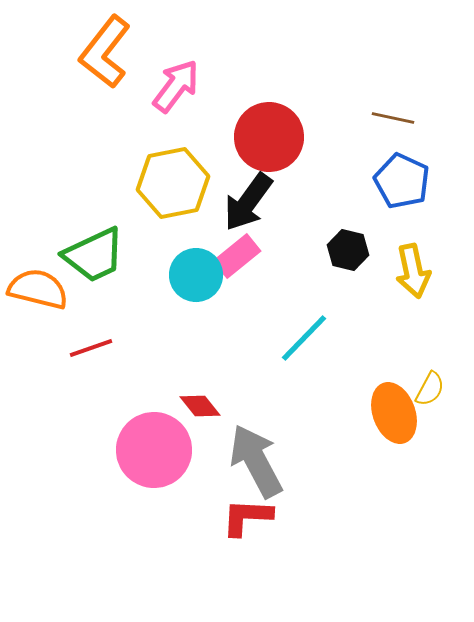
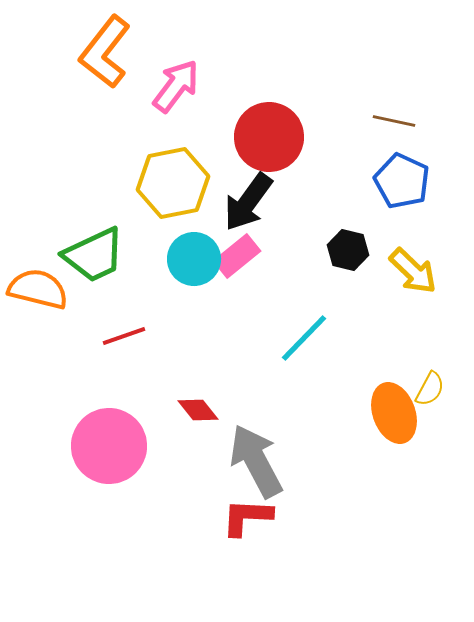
brown line: moved 1 px right, 3 px down
yellow arrow: rotated 34 degrees counterclockwise
cyan circle: moved 2 px left, 16 px up
red line: moved 33 px right, 12 px up
red diamond: moved 2 px left, 4 px down
pink circle: moved 45 px left, 4 px up
